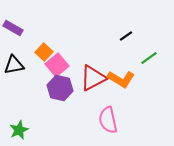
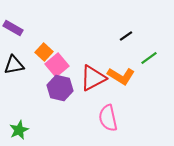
orange L-shape: moved 3 px up
pink semicircle: moved 2 px up
